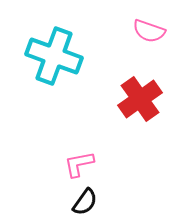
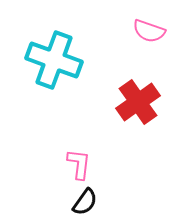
cyan cross: moved 4 px down
red cross: moved 2 px left, 3 px down
pink L-shape: rotated 108 degrees clockwise
